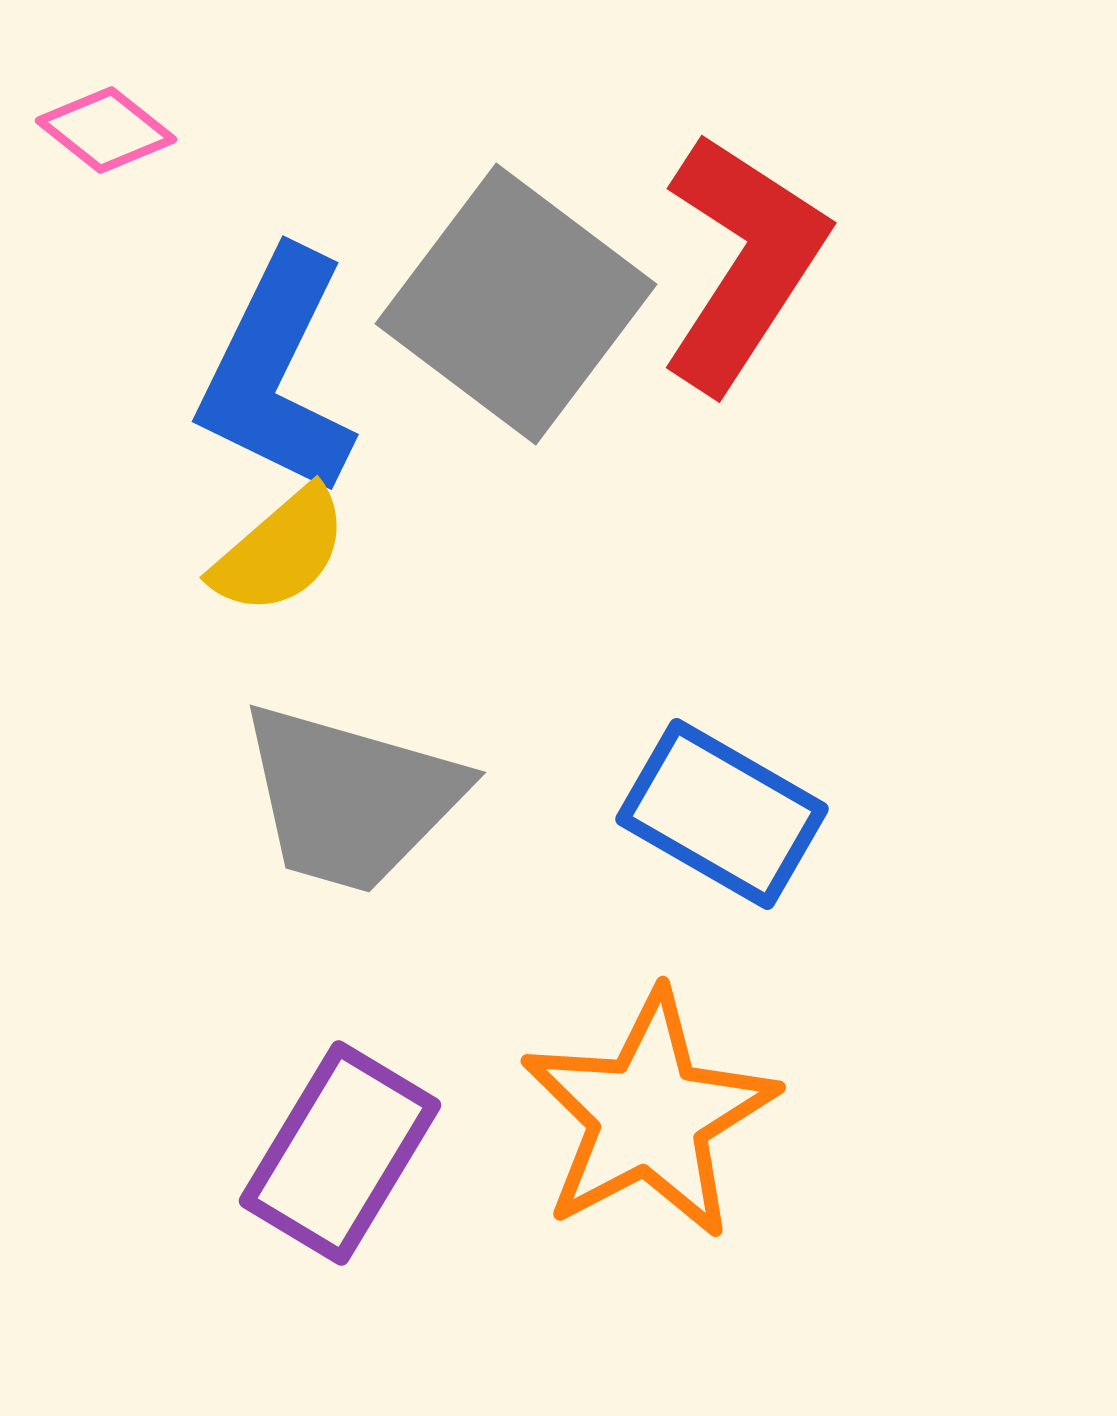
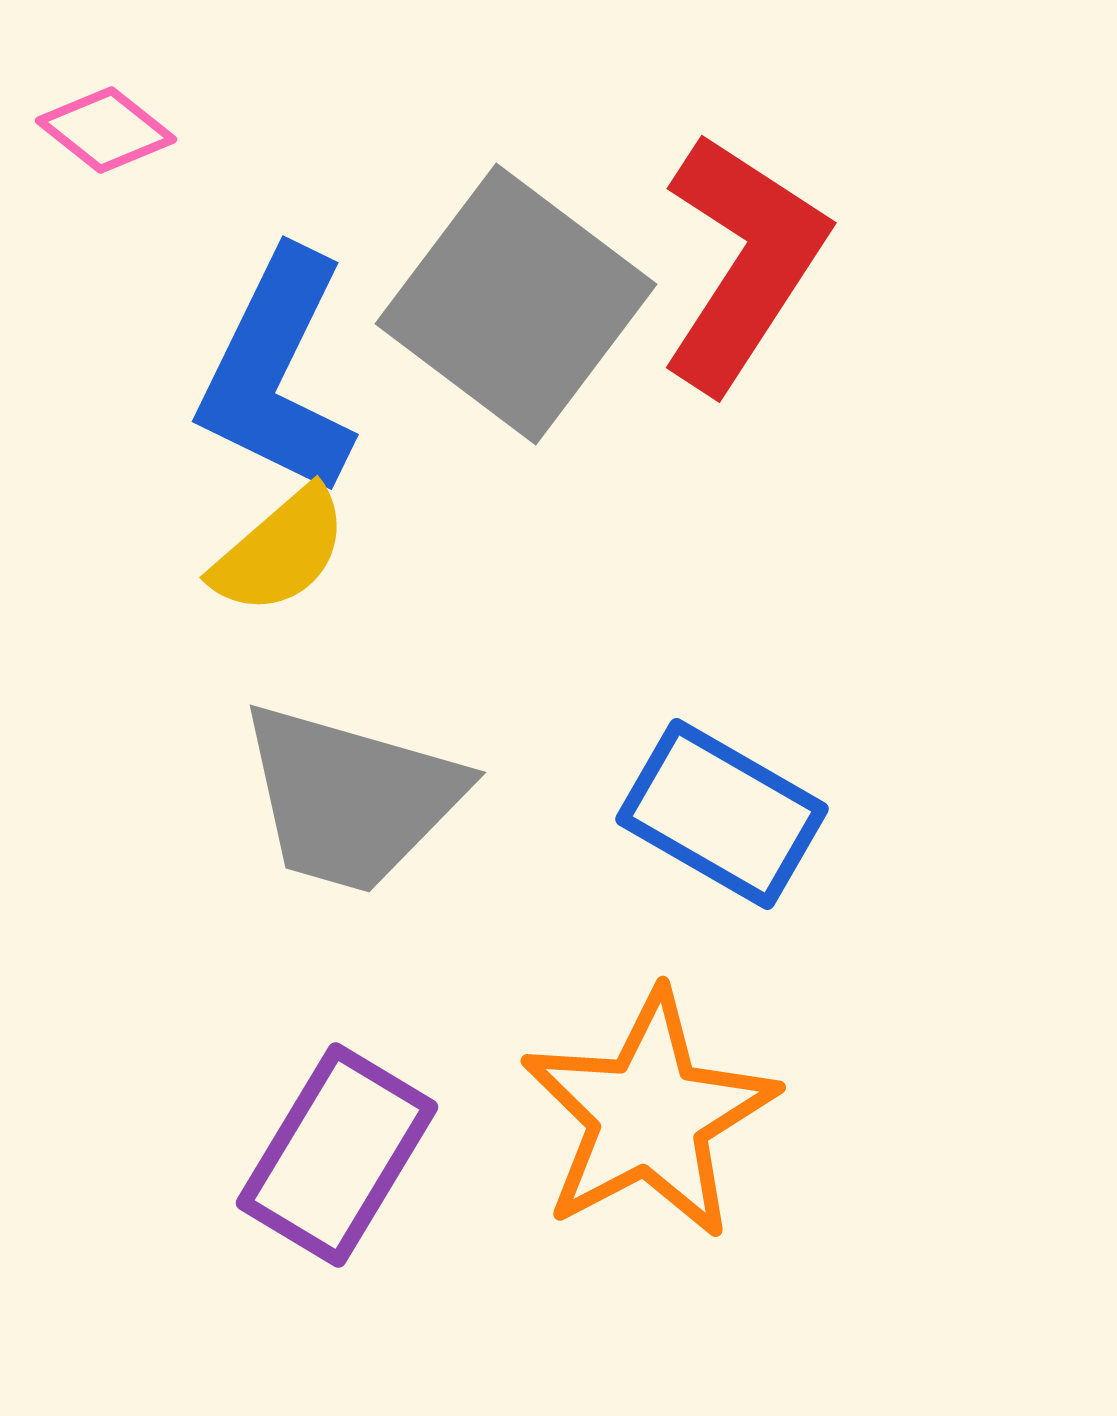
purple rectangle: moved 3 px left, 2 px down
